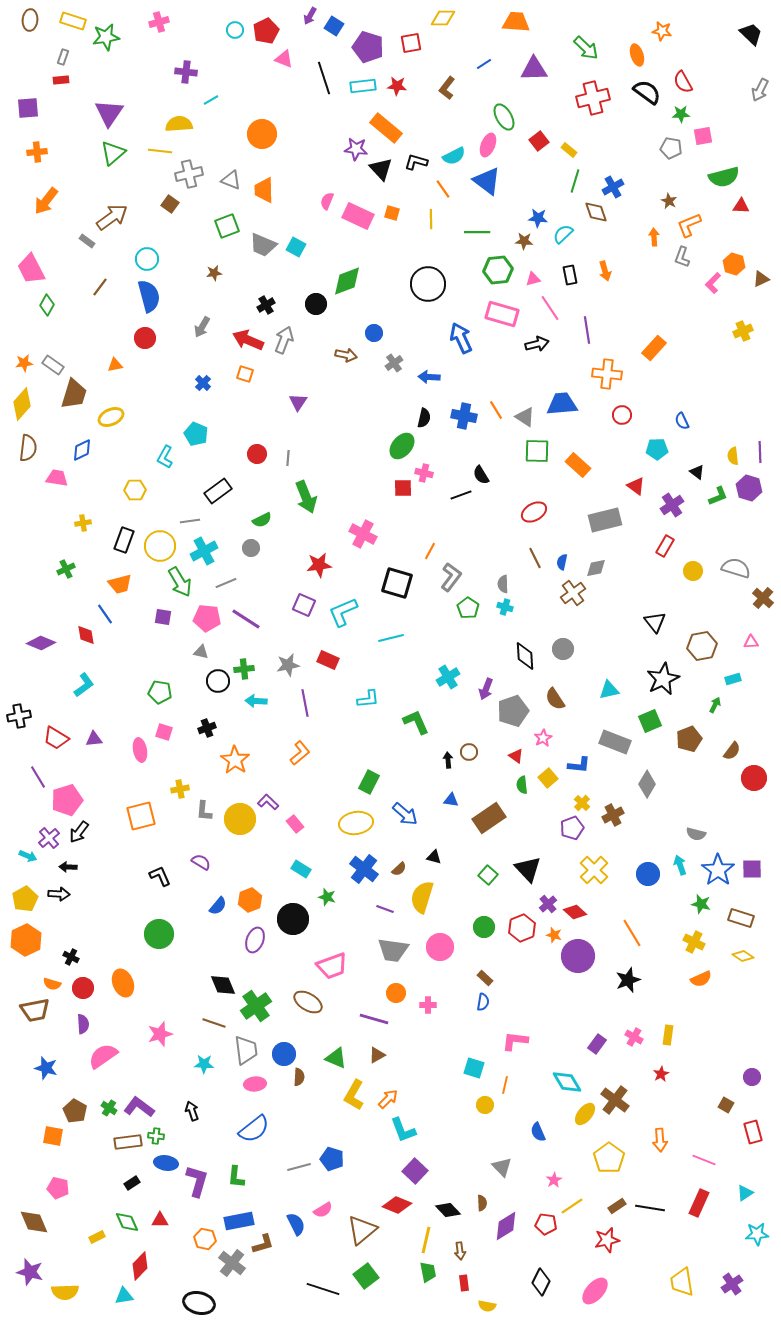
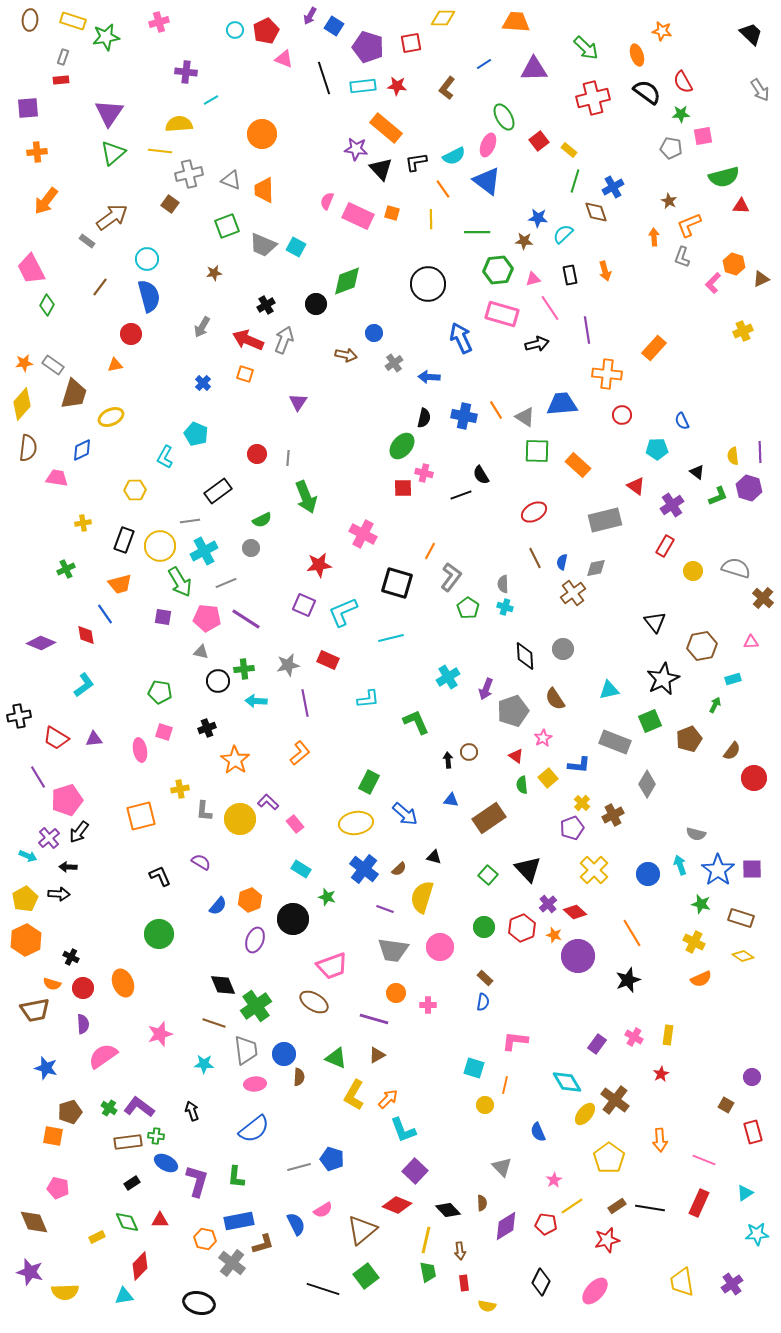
gray arrow at (760, 90): rotated 60 degrees counterclockwise
black L-shape at (416, 162): rotated 25 degrees counterclockwise
red circle at (145, 338): moved 14 px left, 4 px up
brown ellipse at (308, 1002): moved 6 px right
brown pentagon at (75, 1111): moved 5 px left, 1 px down; rotated 25 degrees clockwise
blue ellipse at (166, 1163): rotated 20 degrees clockwise
